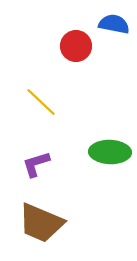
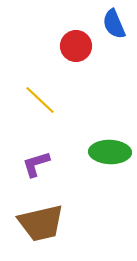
blue semicircle: rotated 124 degrees counterclockwise
yellow line: moved 1 px left, 2 px up
brown trapezoid: rotated 36 degrees counterclockwise
